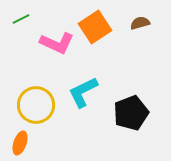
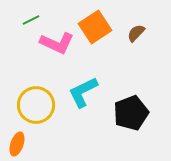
green line: moved 10 px right, 1 px down
brown semicircle: moved 4 px left, 10 px down; rotated 30 degrees counterclockwise
orange ellipse: moved 3 px left, 1 px down
